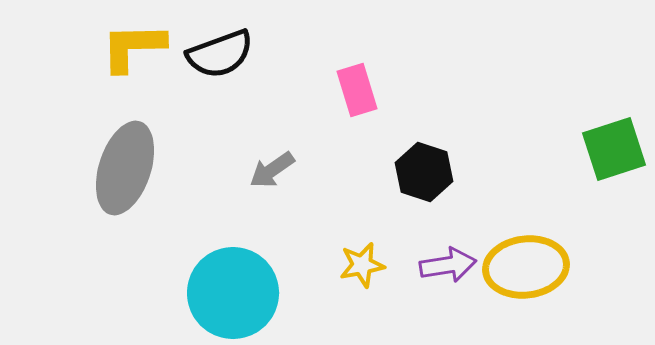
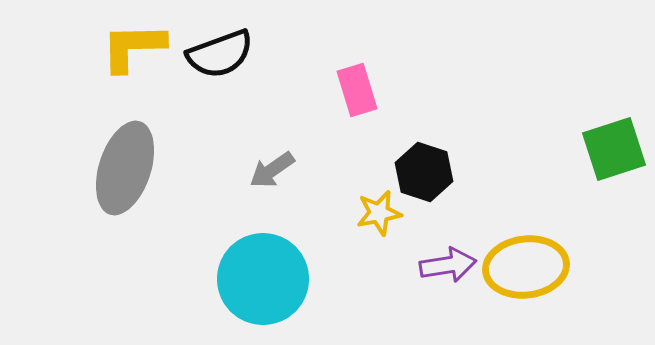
yellow star: moved 17 px right, 52 px up
cyan circle: moved 30 px right, 14 px up
